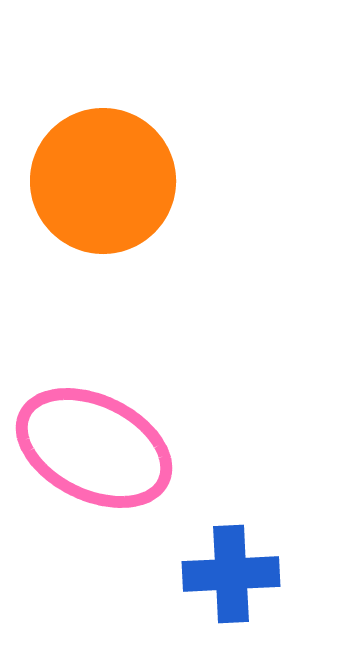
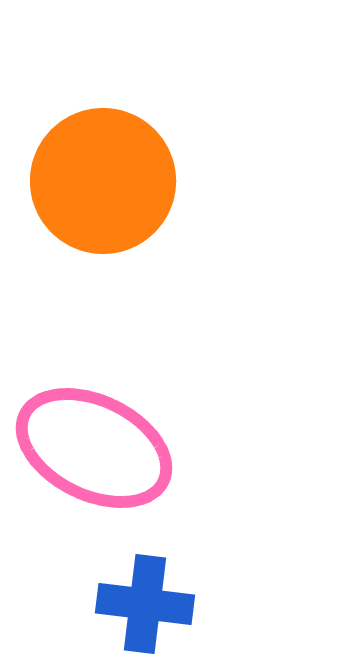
blue cross: moved 86 px left, 30 px down; rotated 10 degrees clockwise
